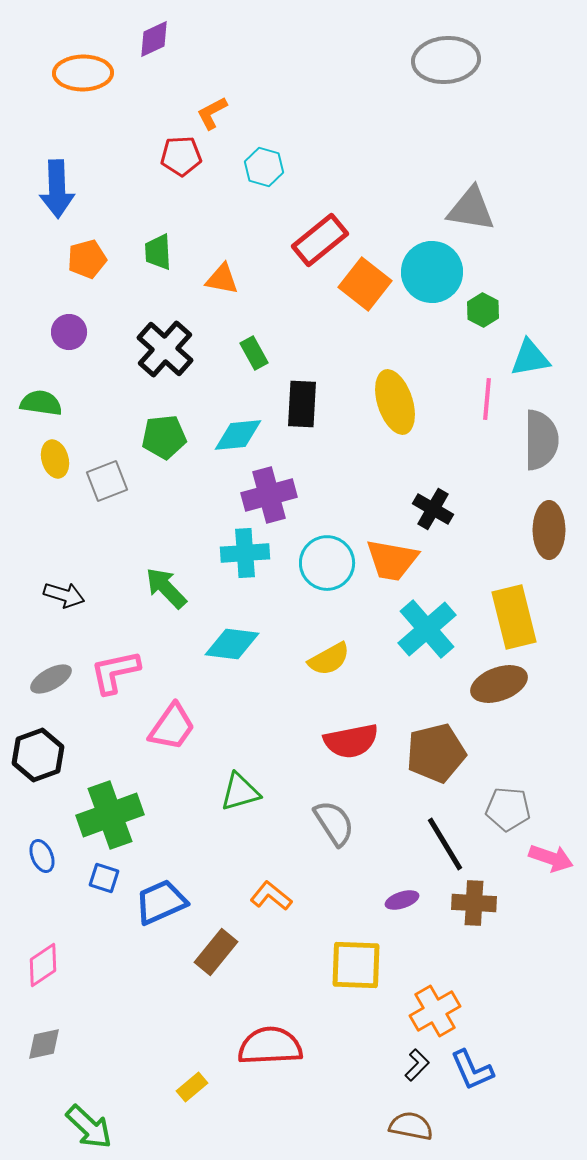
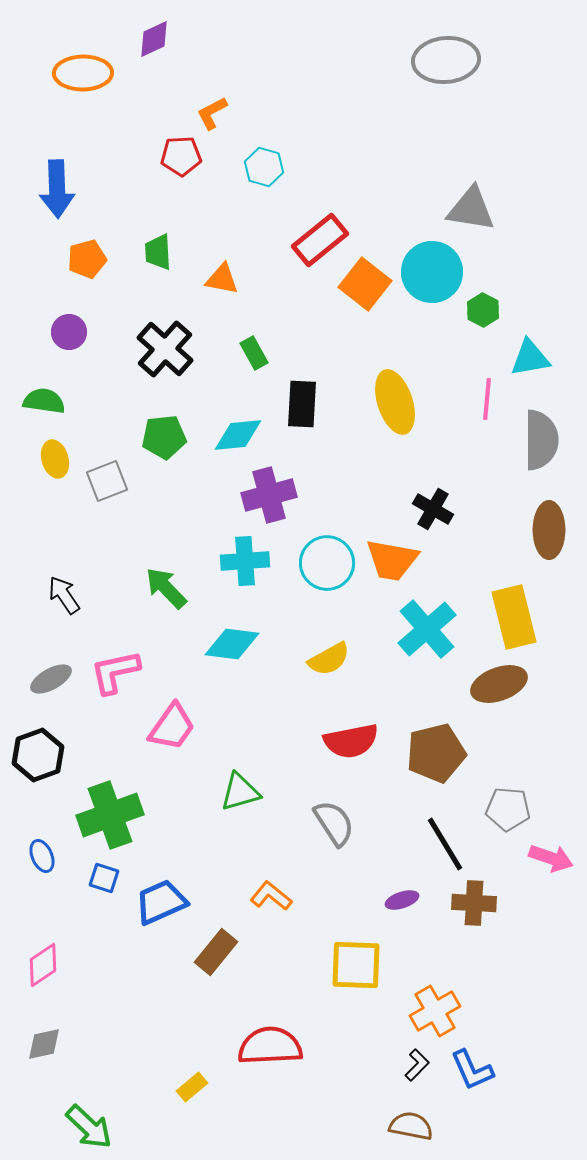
green semicircle at (41, 403): moved 3 px right, 2 px up
cyan cross at (245, 553): moved 8 px down
black arrow at (64, 595): rotated 141 degrees counterclockwise
